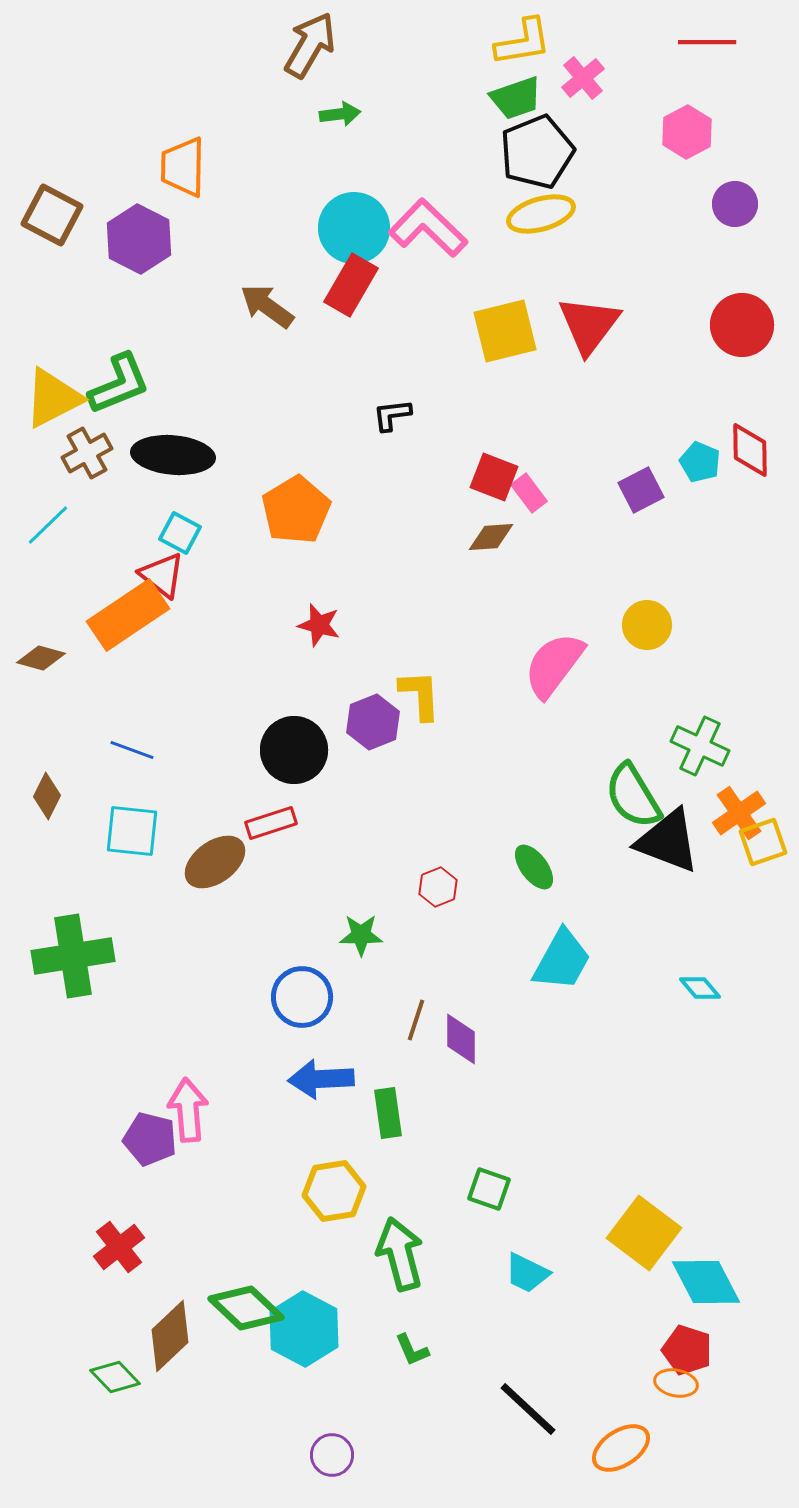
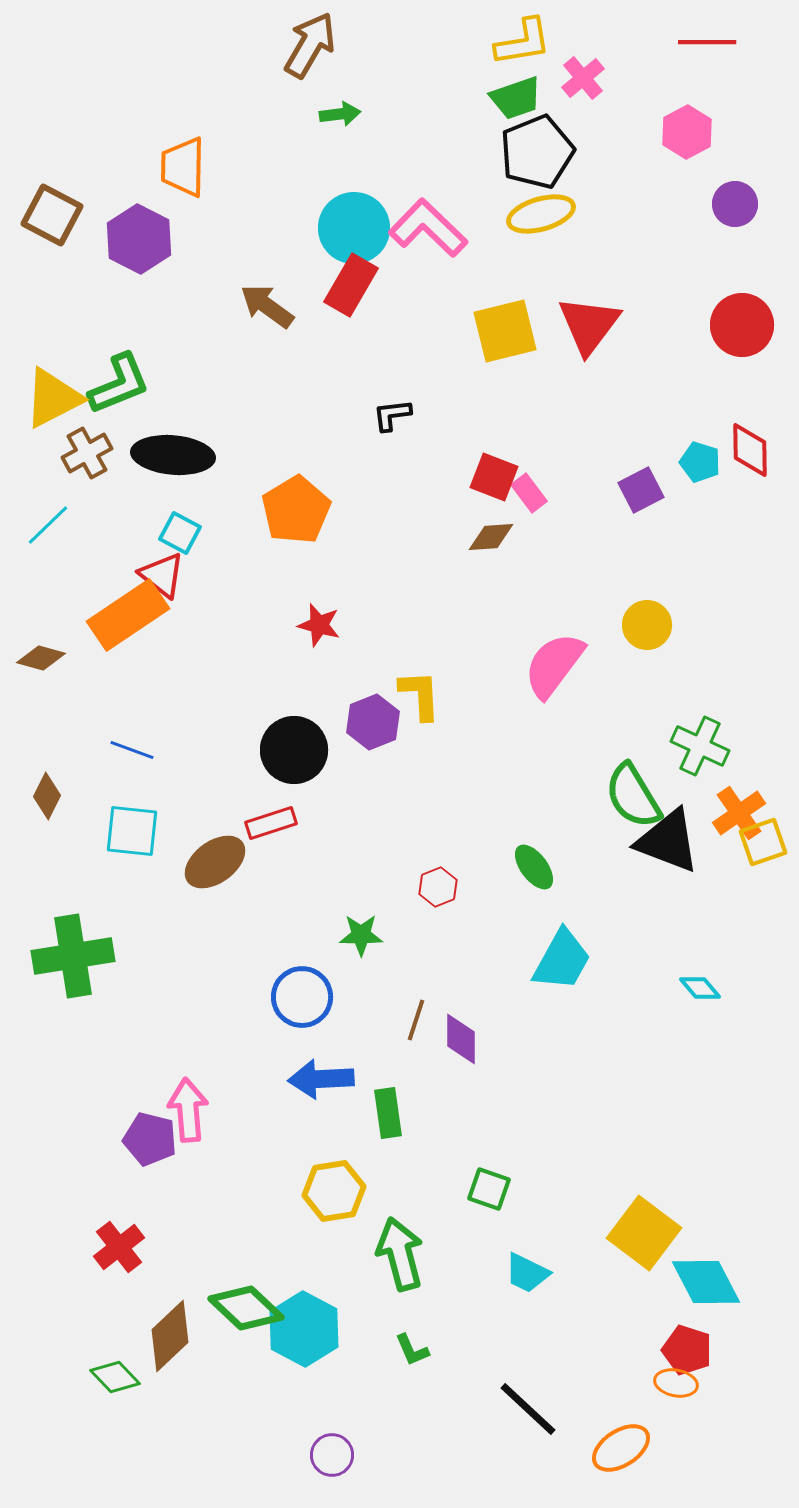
cyan pentagon at (700, 462): rotated 6 degrees counterclockwise
